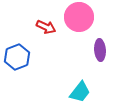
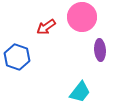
pink circle: moved 3 px right
red arrow: rotated 120 degrees clockwise
blue hexagon: rotated 20 degrees counterclockwise
